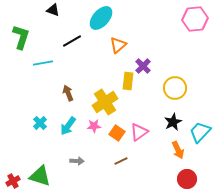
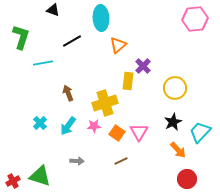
cyan ellipse: rotated 45 degrees counterclockwise
yellow cross: moved 1 px down; rotated 15 degrees clockwise
pink triangle: rotated 24 degrees counterclockwise
orange arrow: rotated 18 degrees counterclockwise
